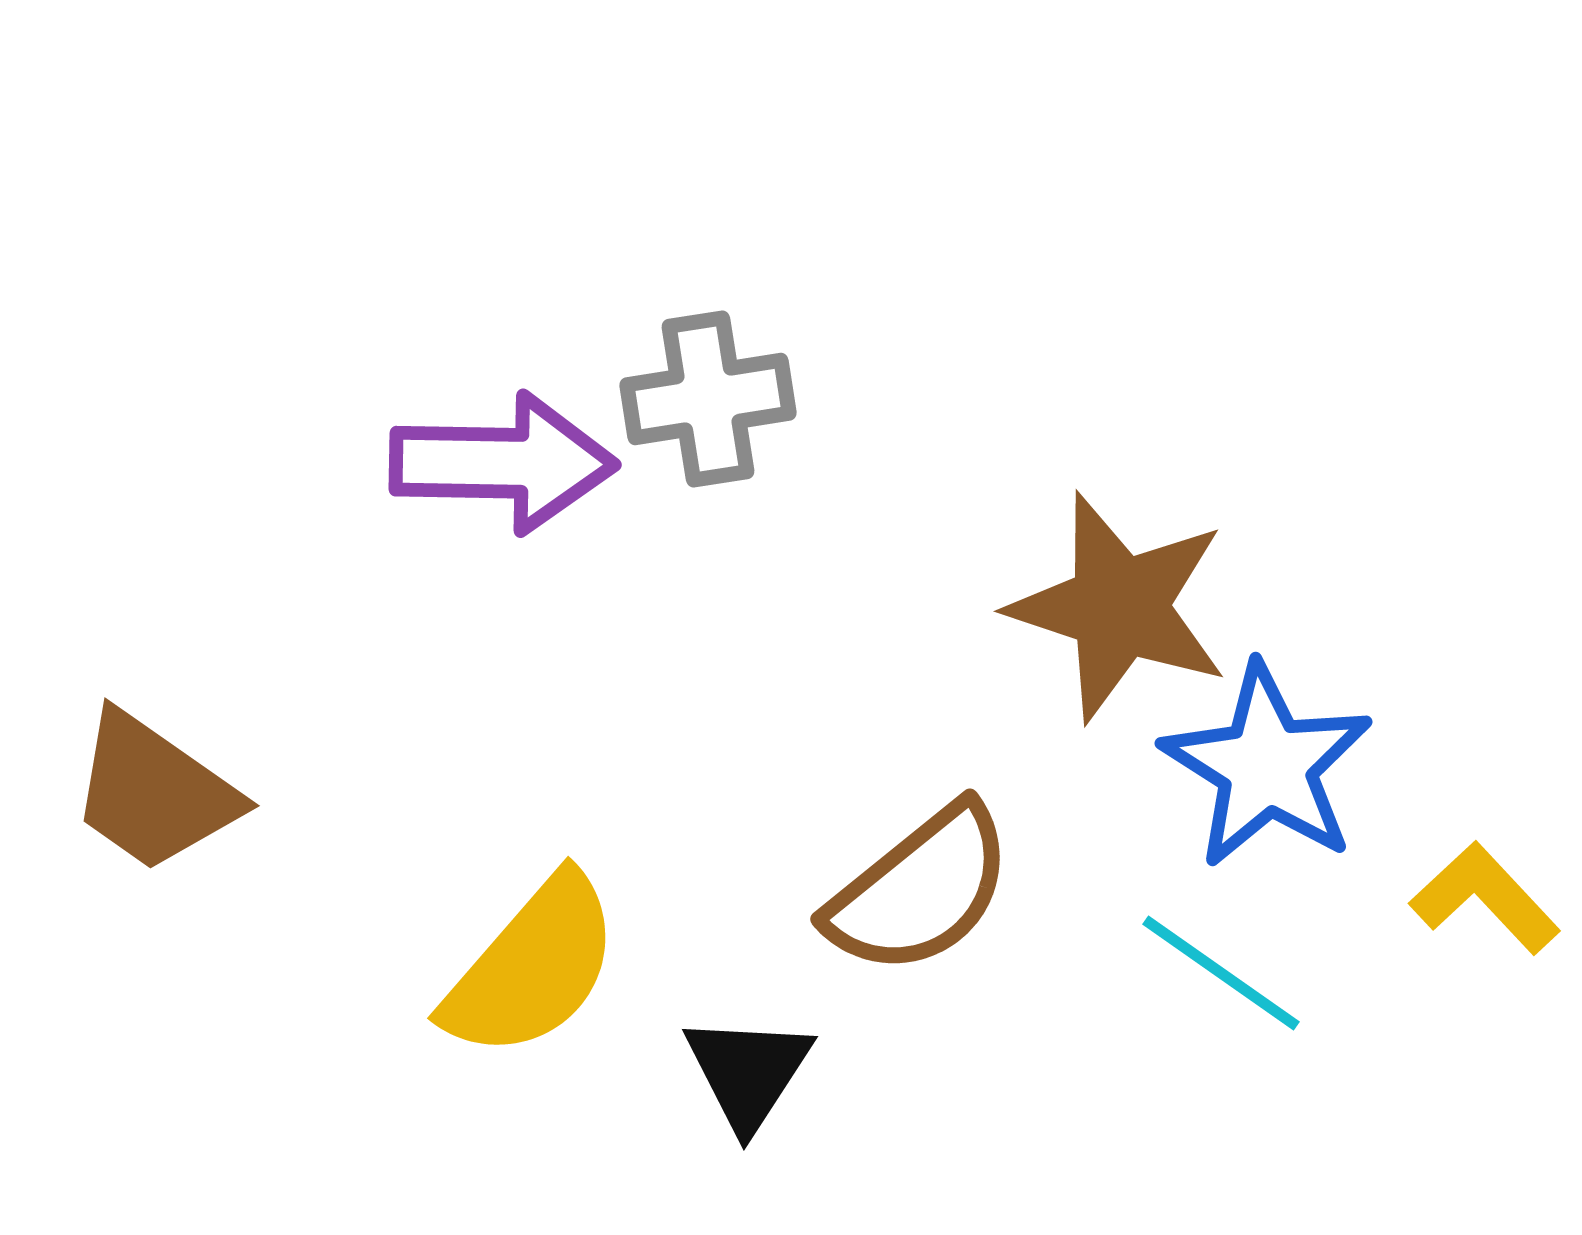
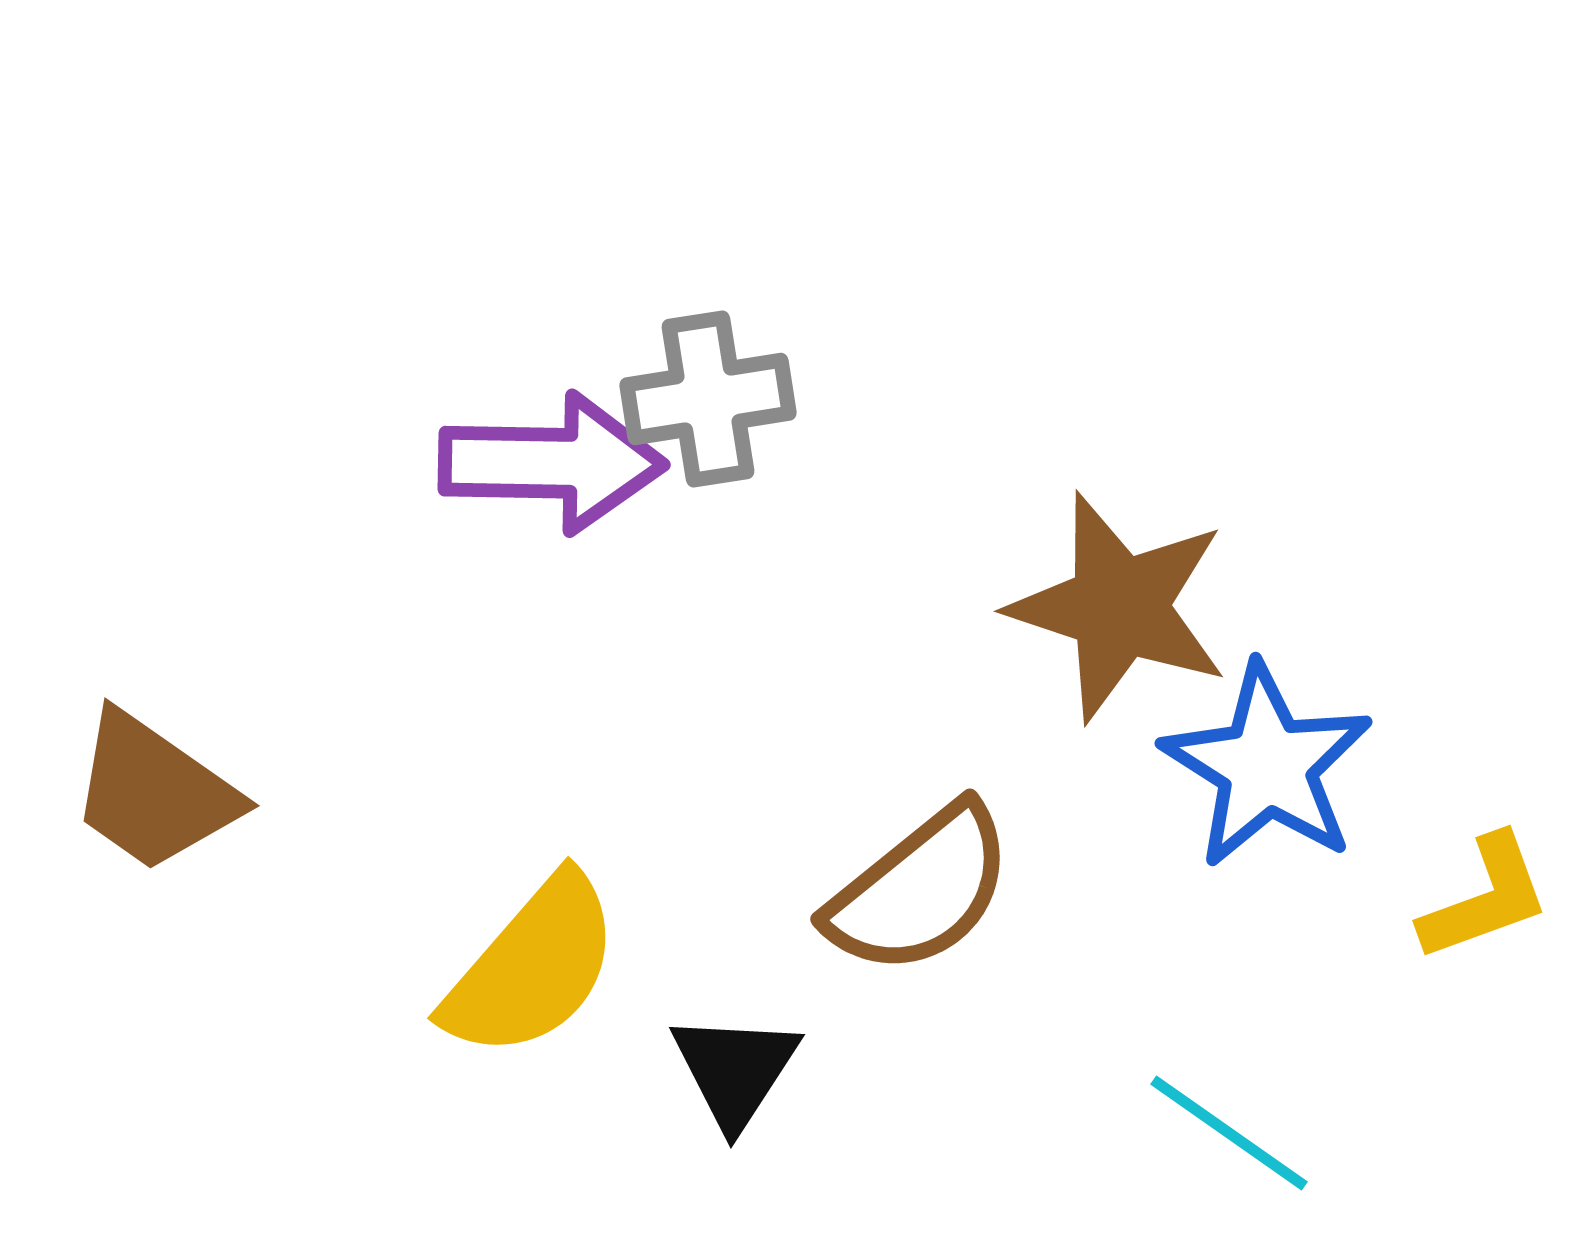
purple arrow: moved 49 px right
yellow L-shape: rotated 113 degrees clockwise
cyan line: moved 8 px right, 160 px down
black triangle: moved 13 px left, 2 px up
